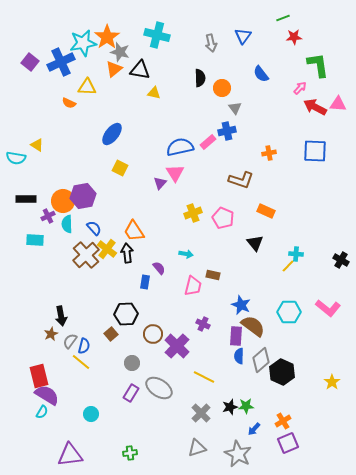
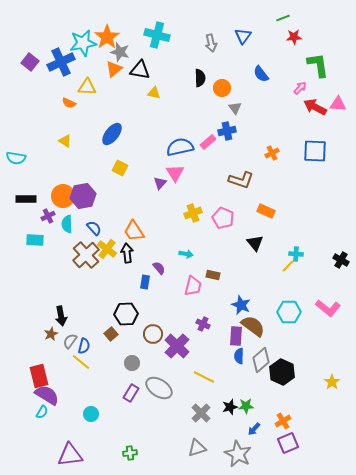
yellow triangle at (37, 145): moved 28 px right, 4 px up
orange cross at (269, 153): moved 3 px right; rotated 16 degrees counterclockwise
orange circle at (63, 201): moved 5 px up
